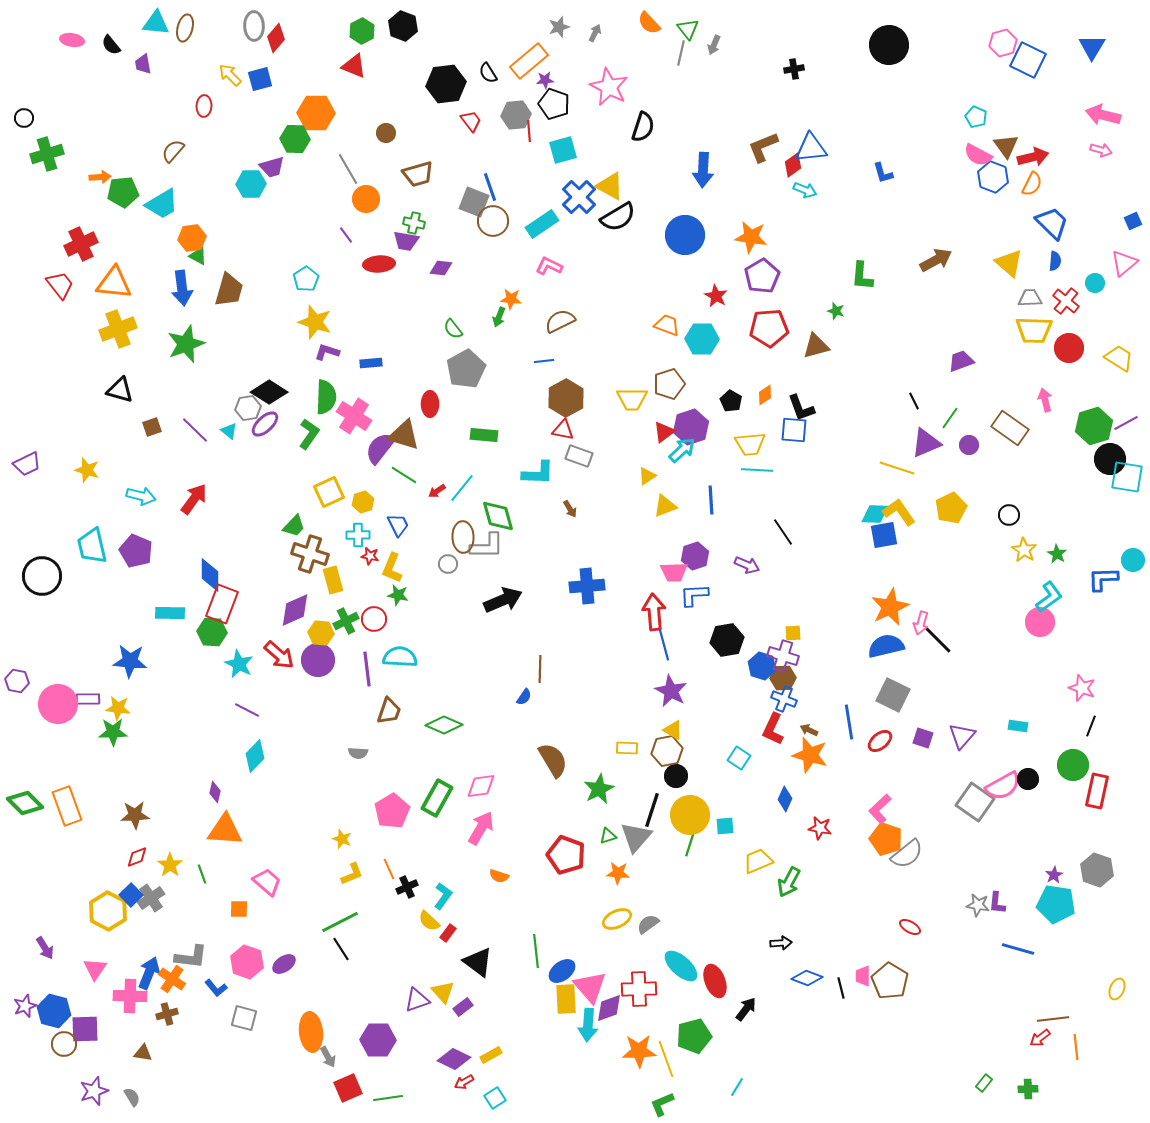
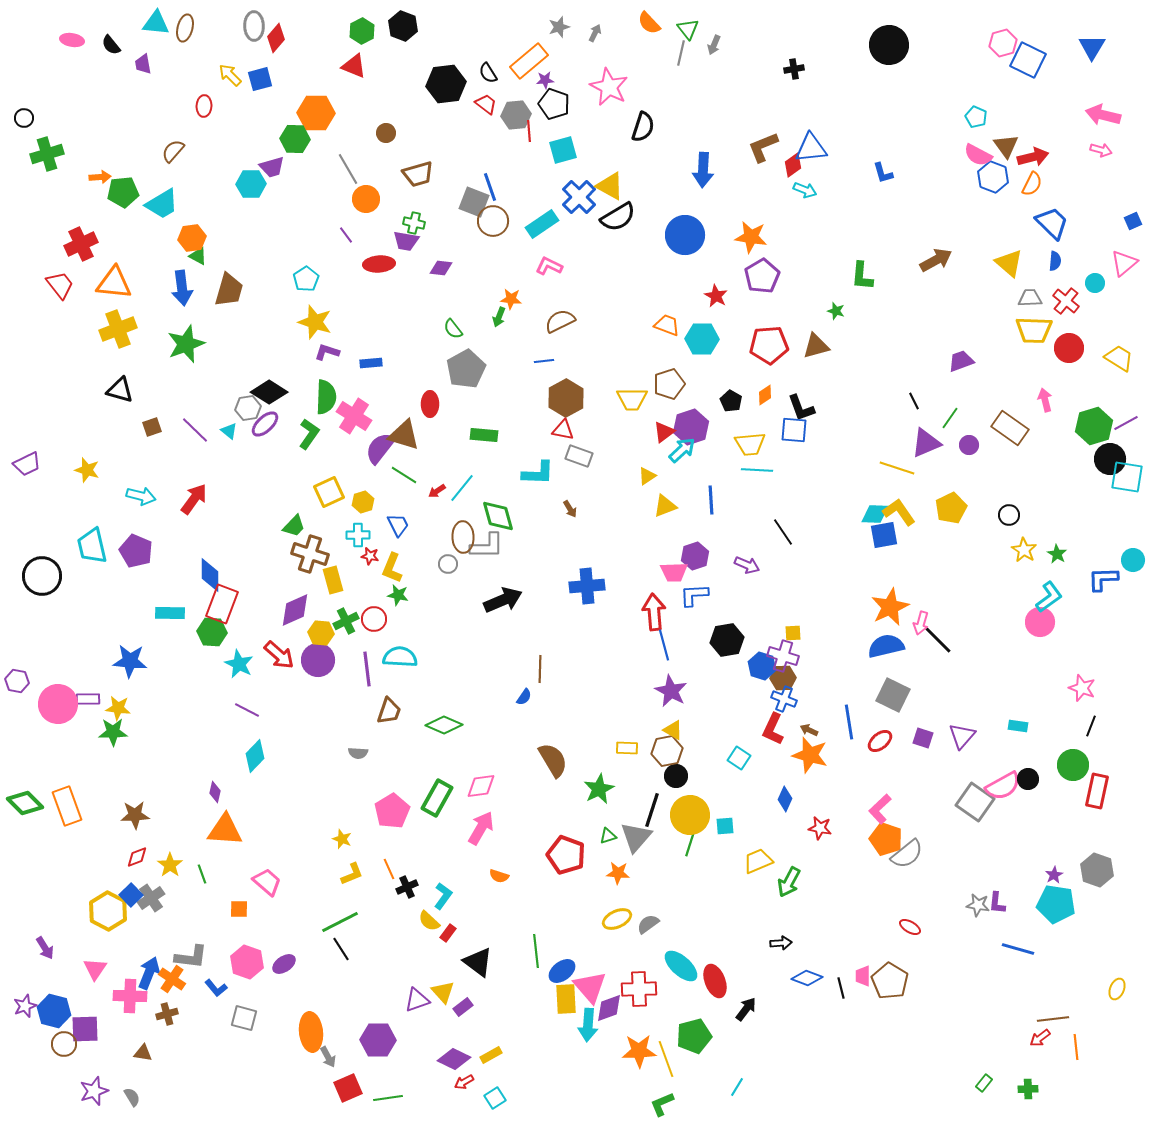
red trapezoid at (471, 121): moved 15 px right, 17 px up; rotated 15 degrees counterclockwise
red pentagon at (769, 328): moved 17 px down
